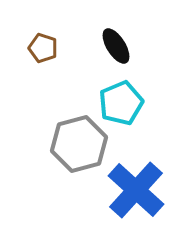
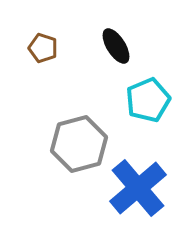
cyan pentagon: moved 27 px right, 3 px up
blue cross: moved 2 px right, 2 px up; rotated 8 degrees clockwise
